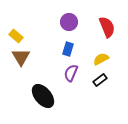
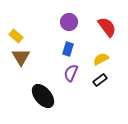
red semicircle: rotated 15 degrees counterclockwise
